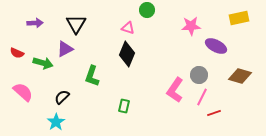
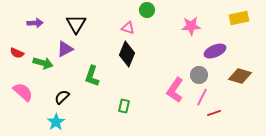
purple ellipse: moved 1 px left, 5 px down; rotated 50 degrees counterclockwise
